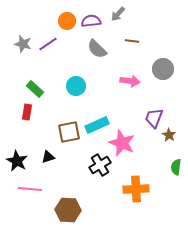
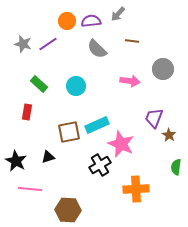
green rectangle: moved 4 px right, 5 px up
pink star: moved 1 px left, 1 px down
black star: moved 1 px left
